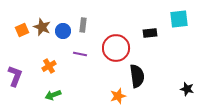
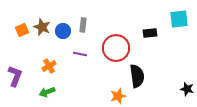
green arrow: moved 6 px left, 3 px up
